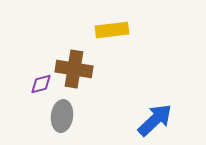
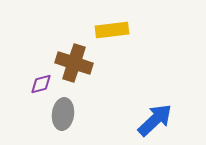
brown cross: moved 6 px up; rotated 9 degrees clockwise
gray ellipse: moved 1 px right, 2 px up
